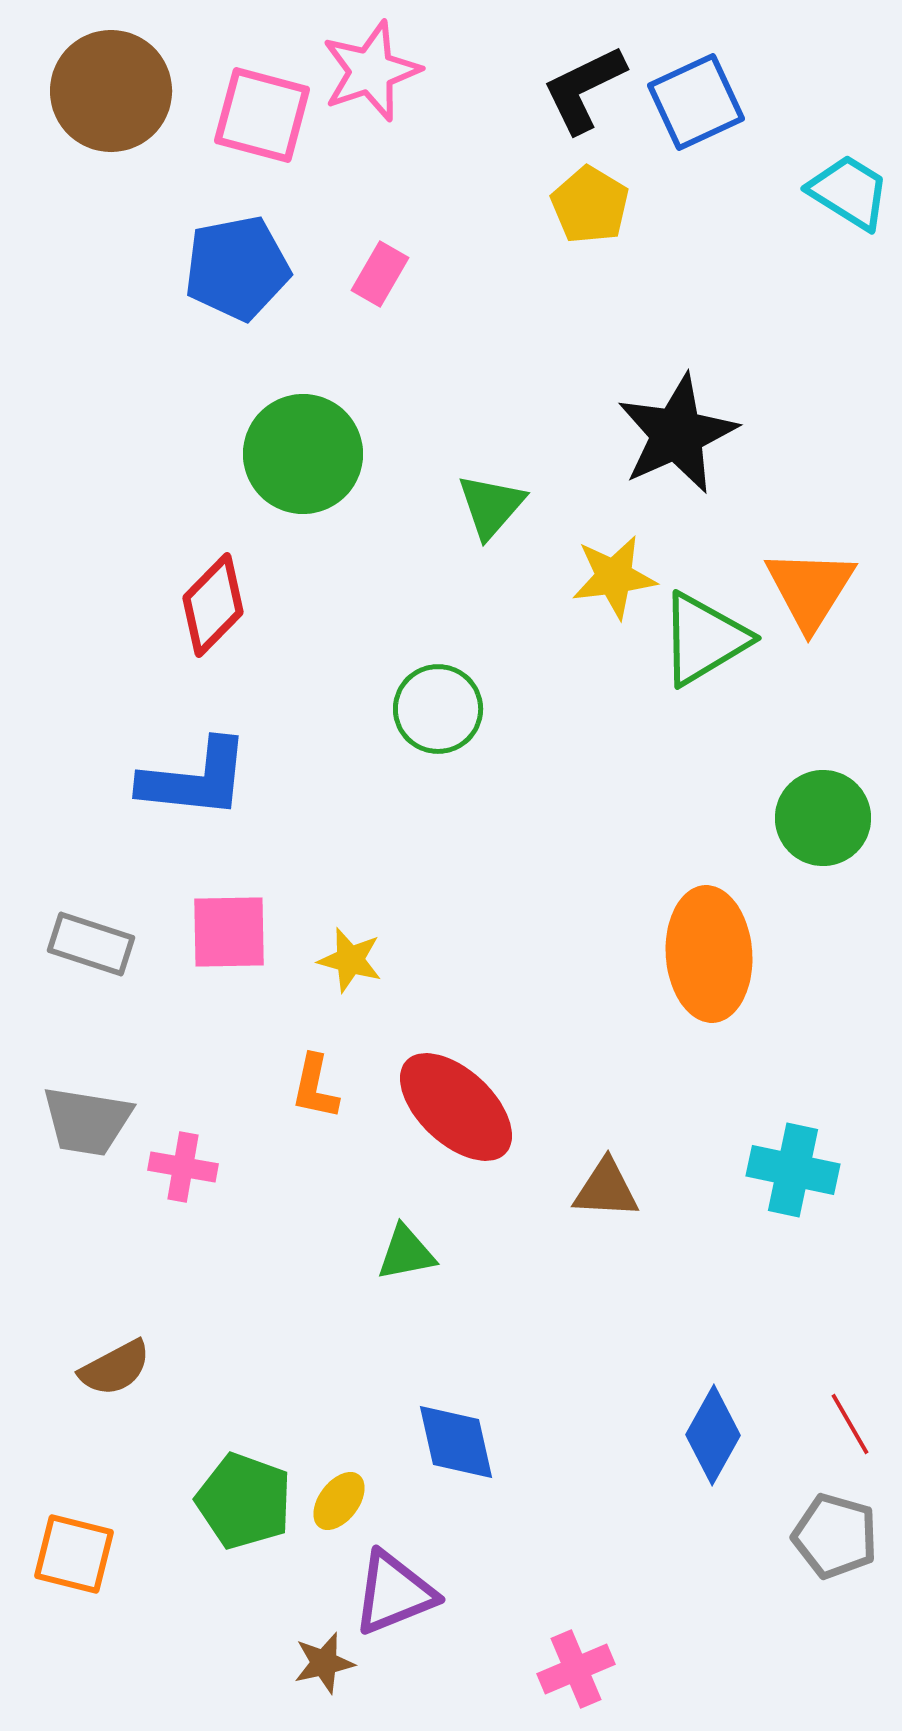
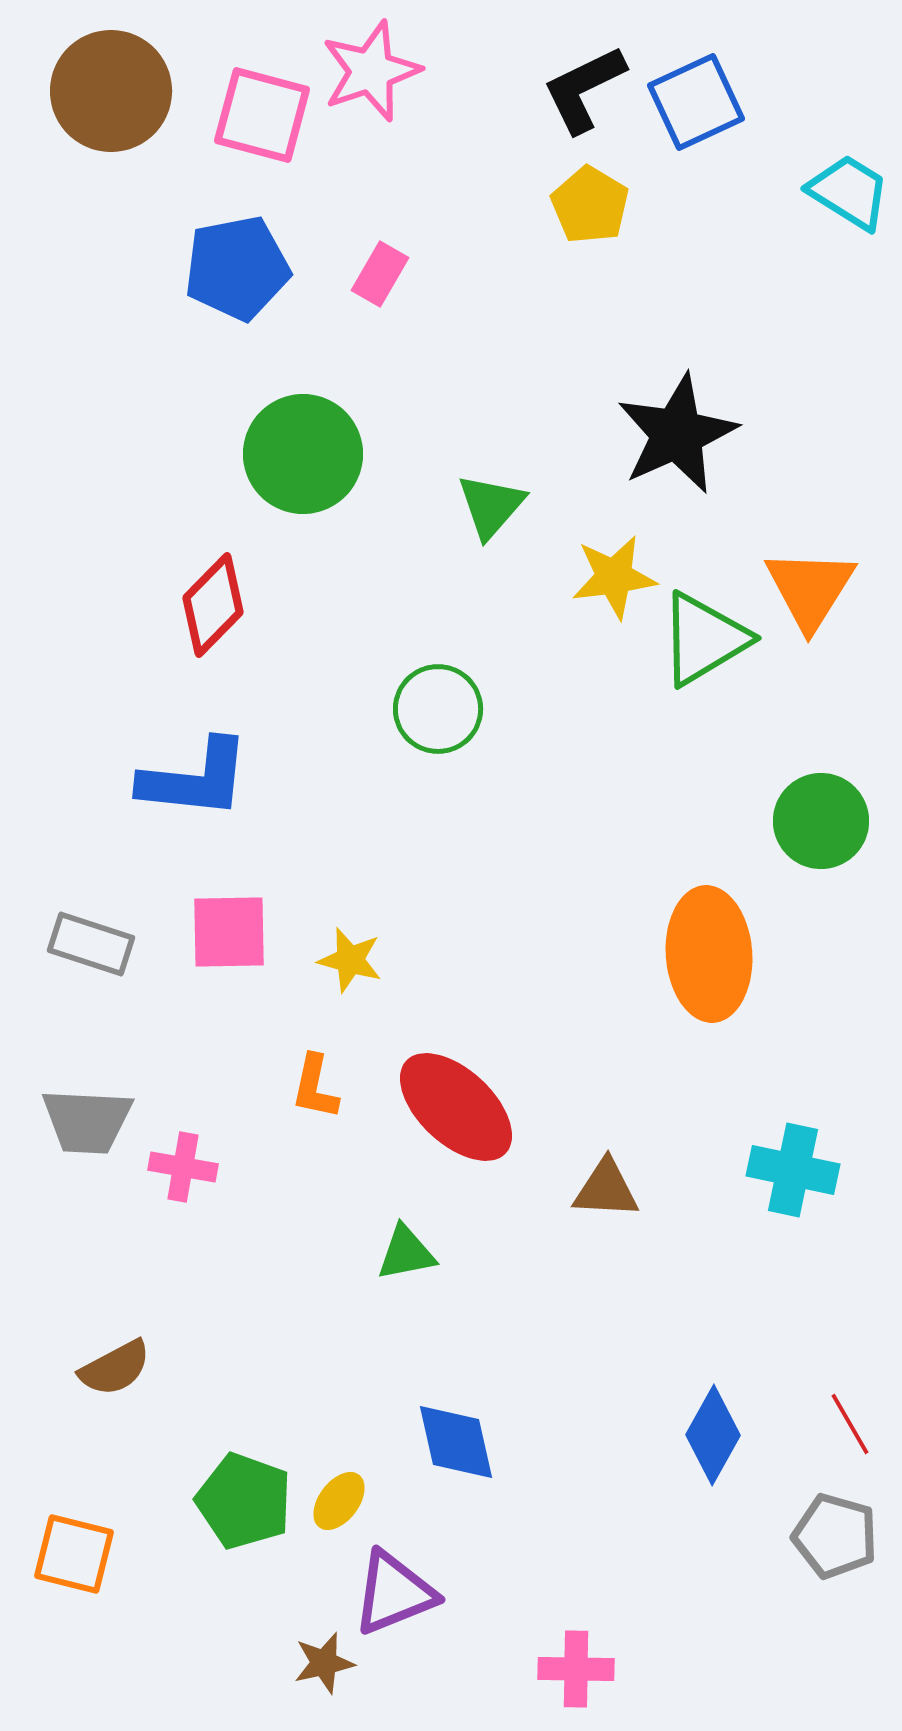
green circle at (823, 818): moved 2 px left, 3 px down
gray trapezoid at (87, 1121): rotated 6 degrees counterclockwise
pink cross at (576, 1669): rotated 24 degrees clockwise
